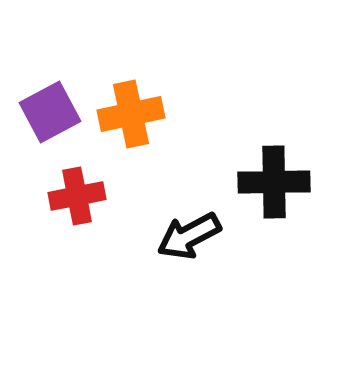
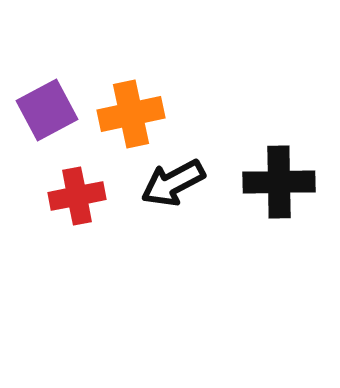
purple square: moved 3 px left, 2 px up
black cross: moved 5 px right
black arrow: moved 16 px left, 53 px up
